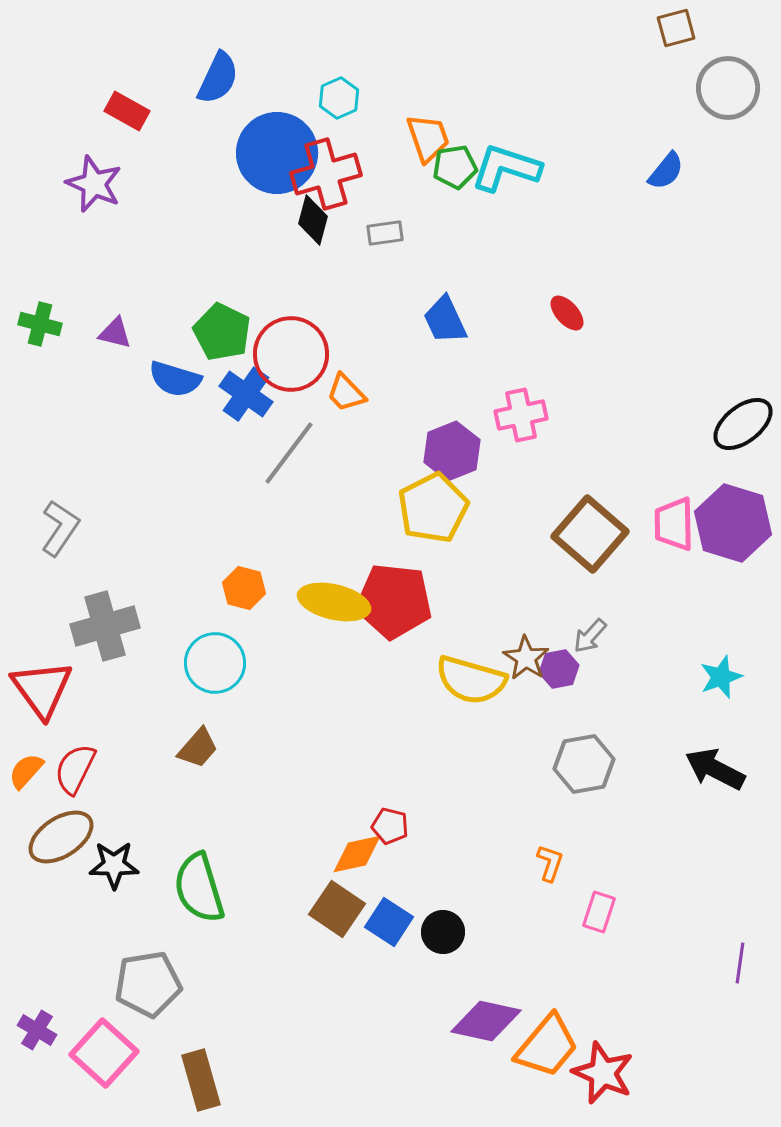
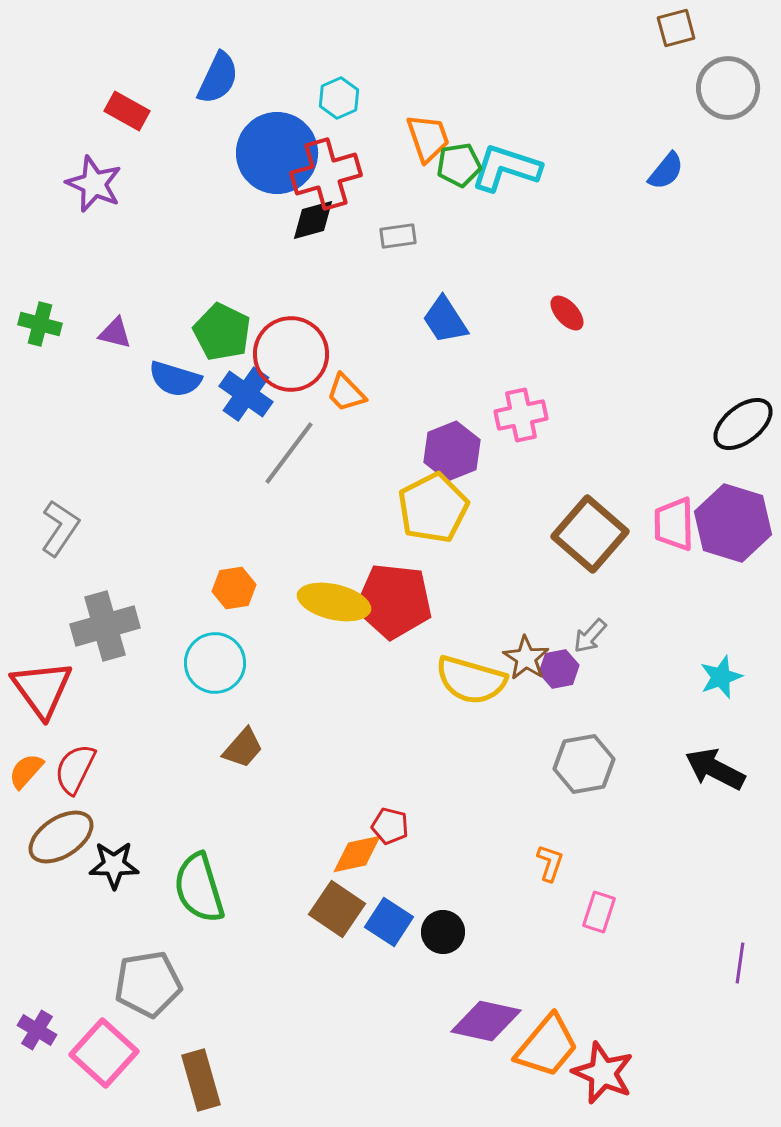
green pentagon at (455, 167): moved 4 px right, 2 px up
black diamond at (313, 220): rotated 60 degrees clockwise
gray rectangle at (385, 233): moved 13 px right, 3 px down
blue trapezoid at (445, 320): rotated 8 degrees counterclockwise
orange hexagon at (244, 588): moved 10 px left; rotated 24 degrees counterclockwise
brown trapezoid at (198, 748): moved 45 px right
